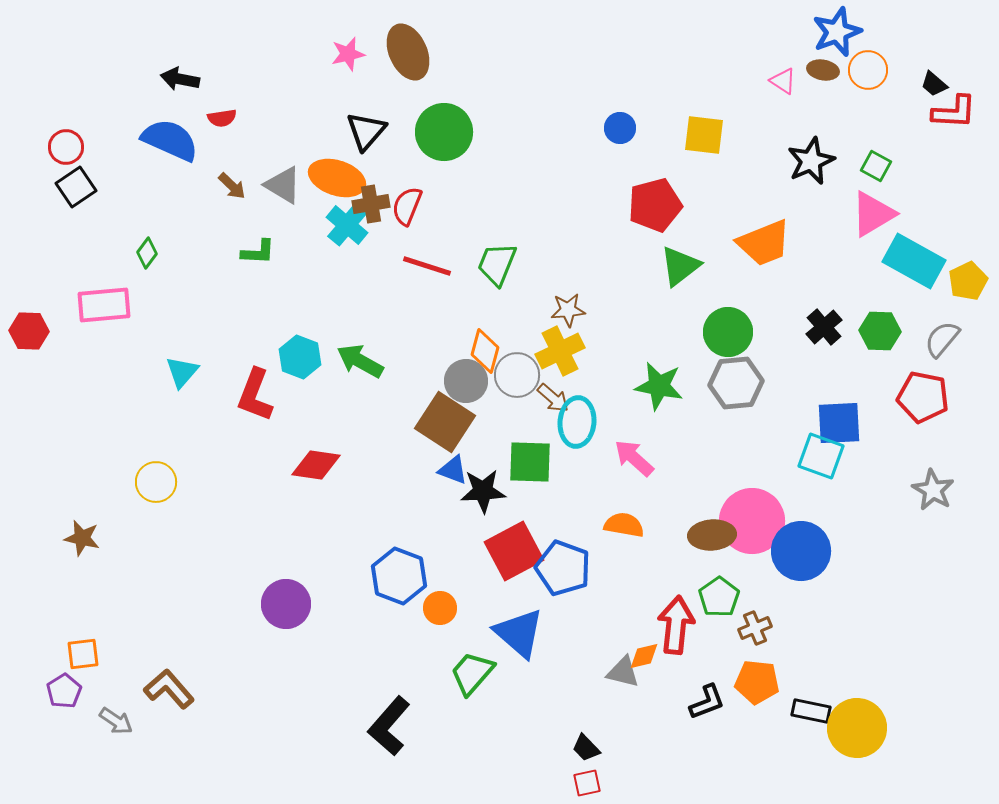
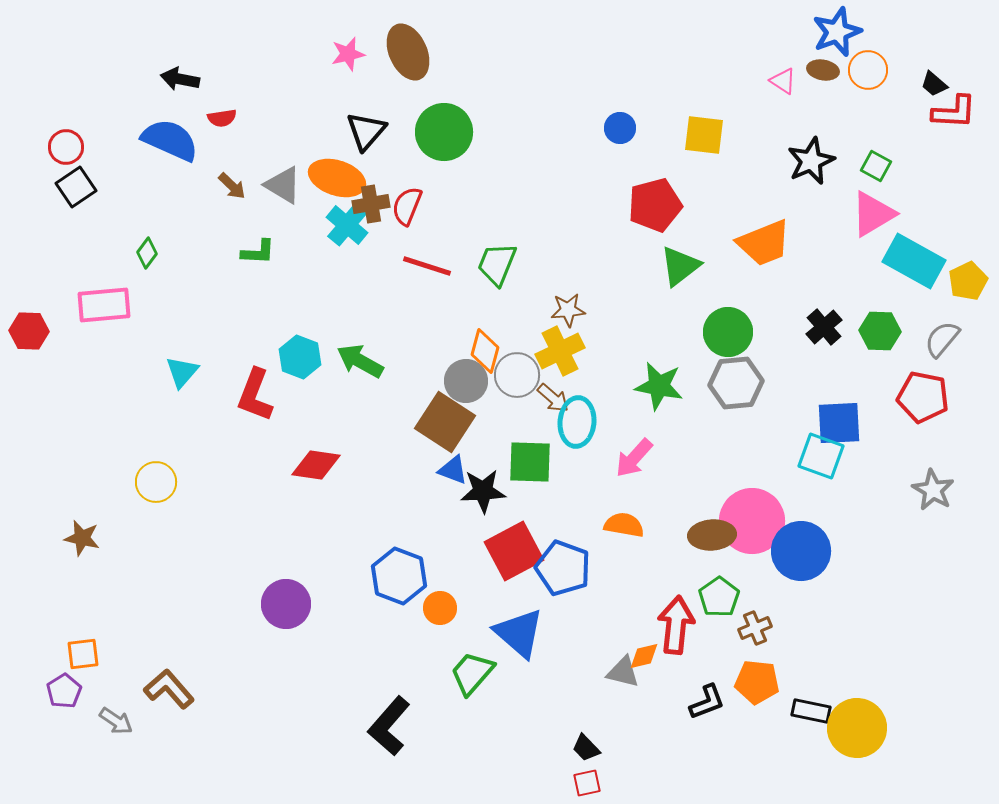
pink arrow at (634, 458): rotated 90 degrees counterclockwise
